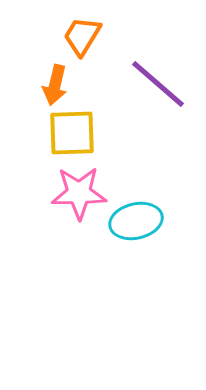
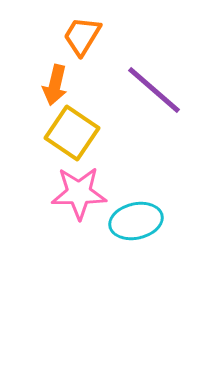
purple line: moved 4 px left, 6 px down
yellow square: rotated 36 degrees clockwise
